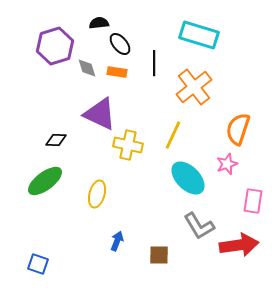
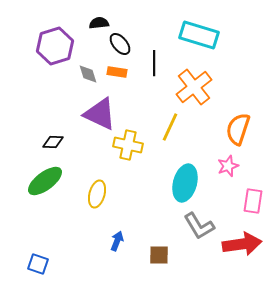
gray diamond: moved 1 px right, 6 px down
yellow line: moved 3 px left, 8 px up
black diamond: moved 3 px left, 2 px down
pink star: moved 1 px right, 2 px down
cyan ellipse: moved 3 px left, 5 px down; rotated 60 degrees clockwise
red arrow: moved 3 px right, 1 px up
